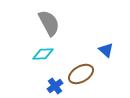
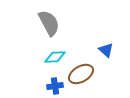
cyan diamond: moved 12 px right, 3 px down
blue cross: rotated 28 degrees clockwise
